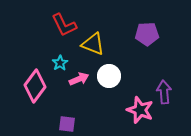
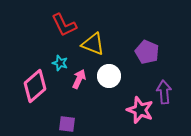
purple pentagon: moved 18 px down; rotated 25 degrees clockwise
cyan star: rotated 21 degrees counterclockwise
pink arrow: rotated 42 degrees counterclockwise
pink diamond: rotated 12 degrees clockwise
